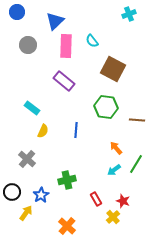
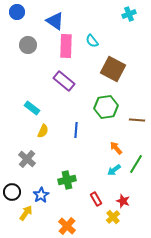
blue triangle: rotated 42 degrees counterclockwise
green hexagon: rotated 15 degrees counterclockwise
